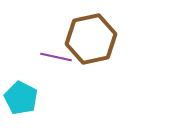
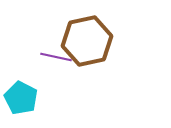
brown hexagon: moved 4 px left, 2 px down
